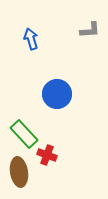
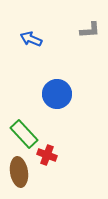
blue arrow: rotated 50 degrees counterclockwise
